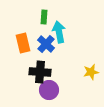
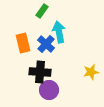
green rectangle: moved 2 px left, 6 px up; rotated 32 degrees clockwise
